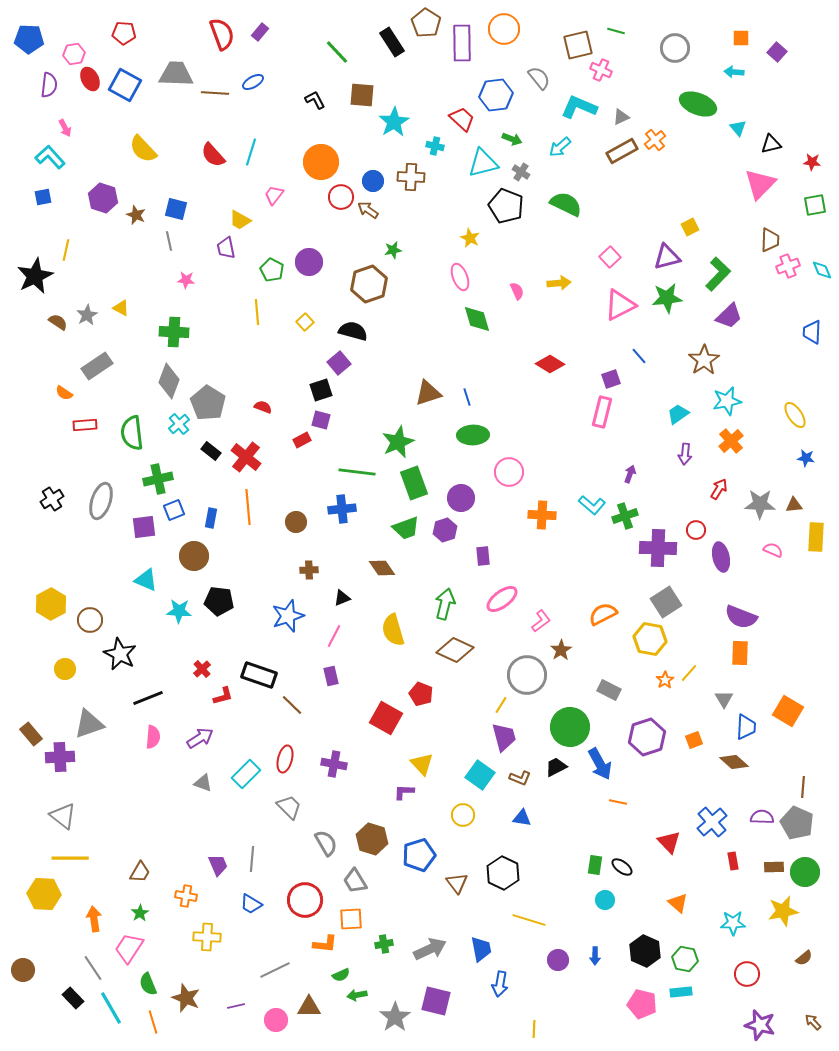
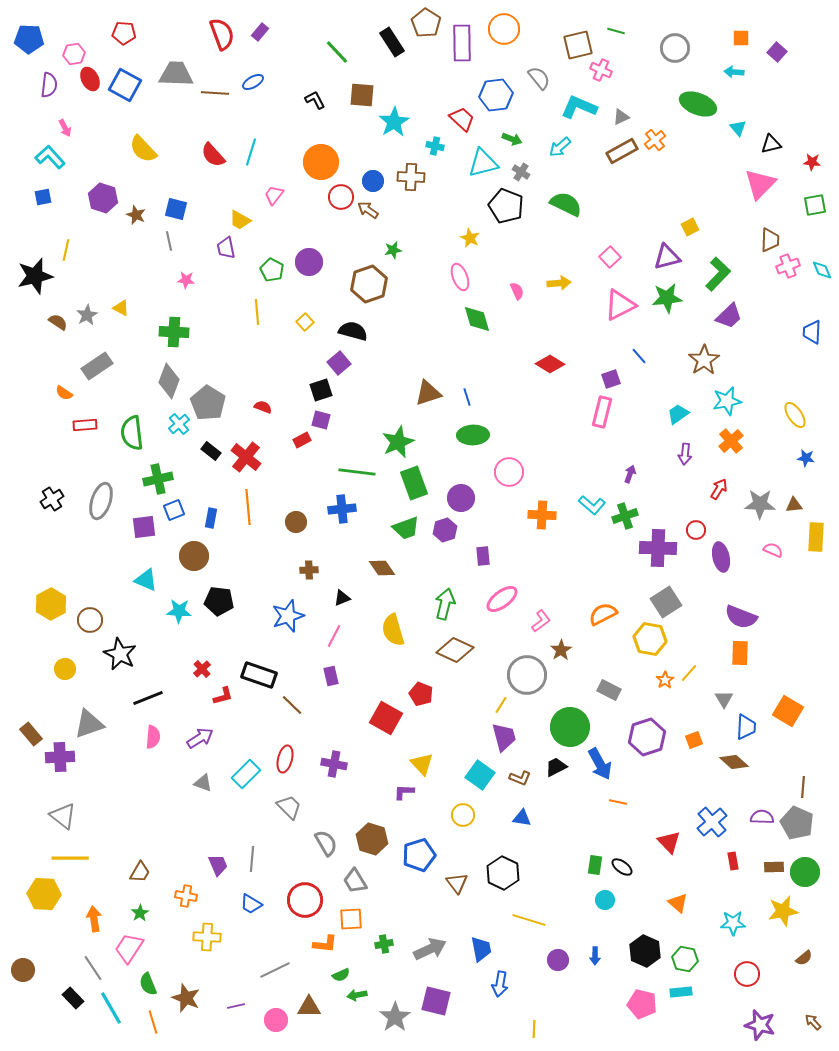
black star at (35, 276): rotated 12 degrees clockwise
